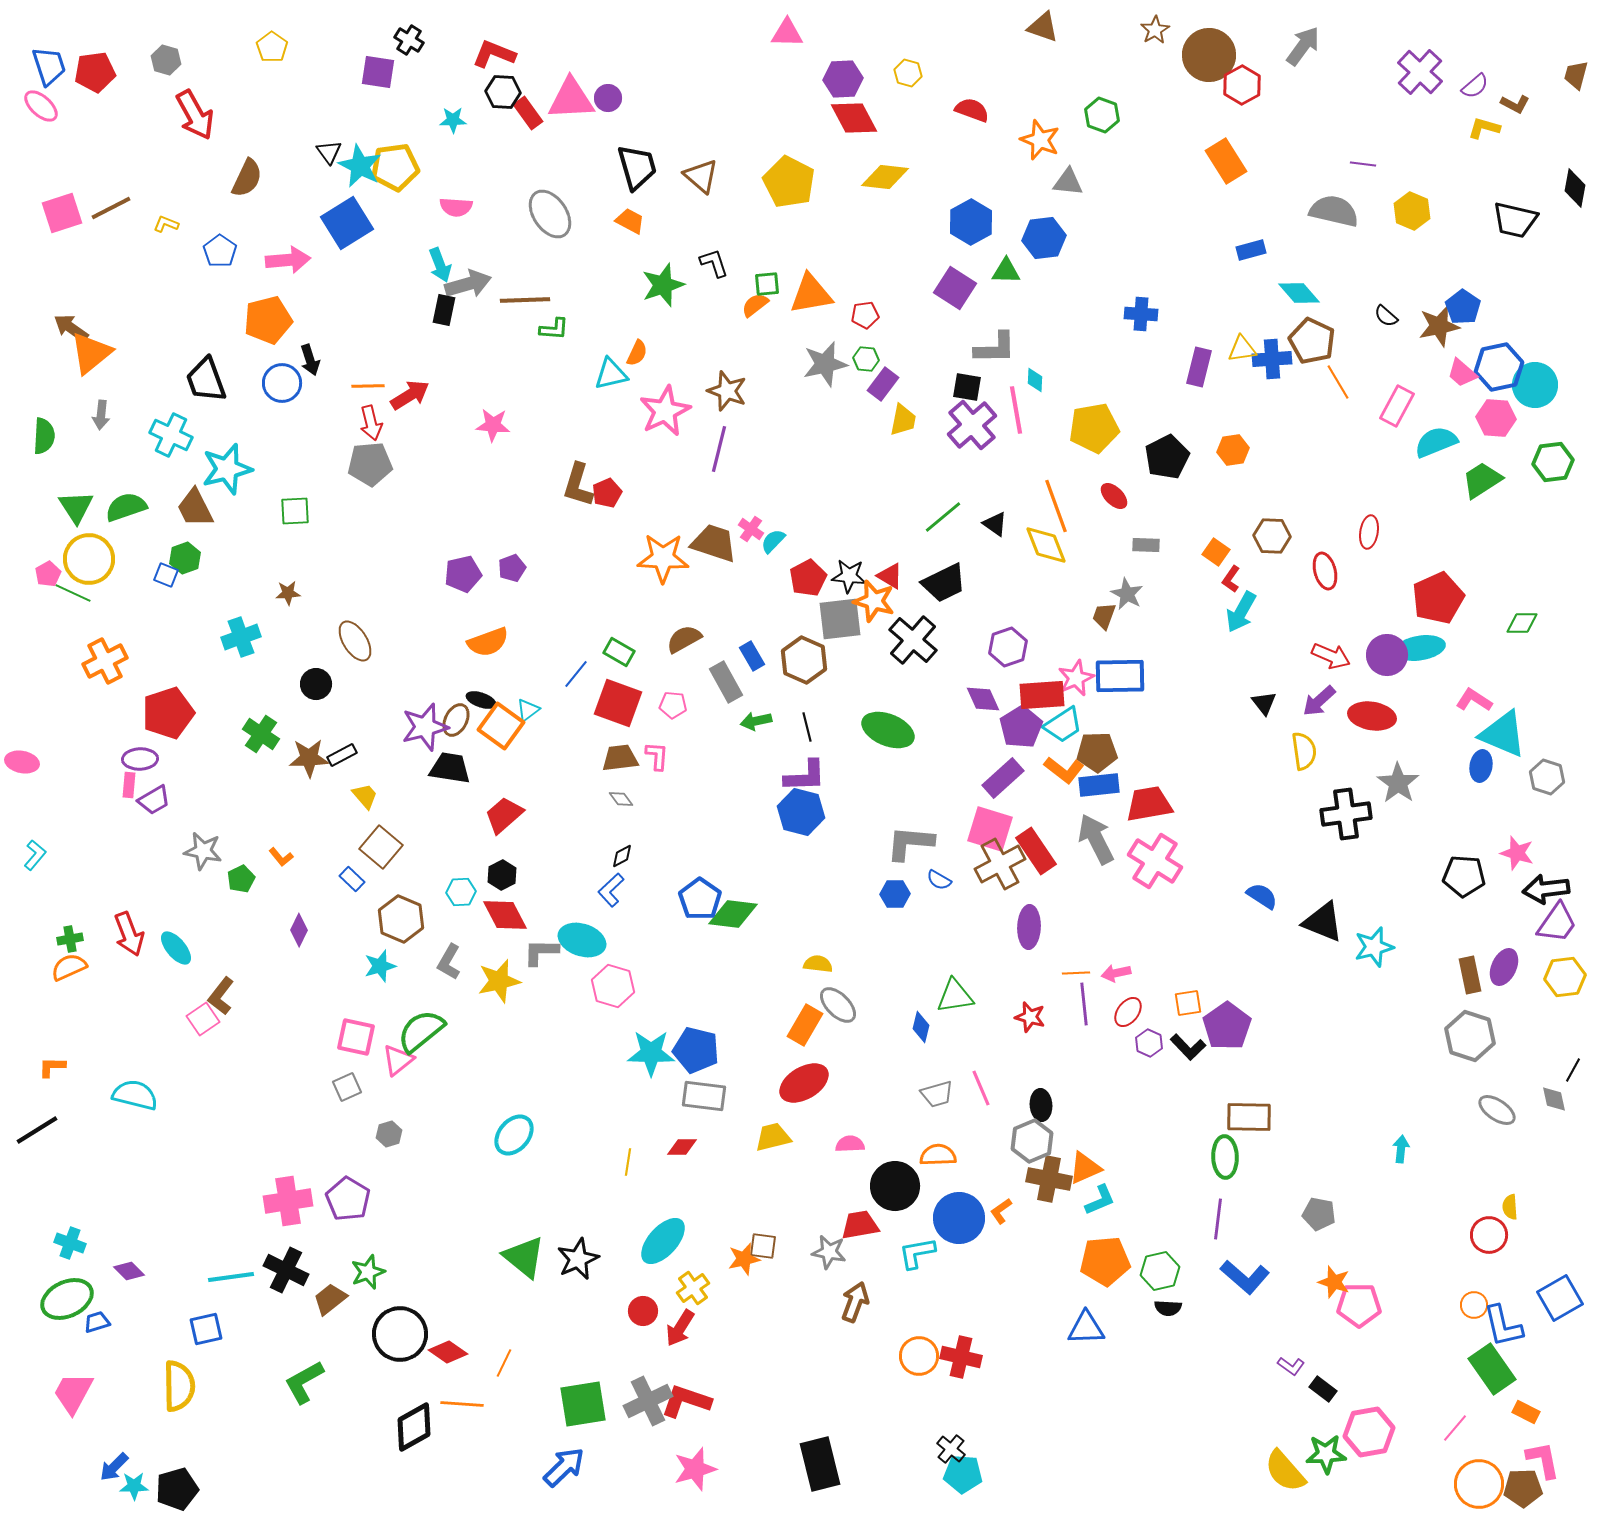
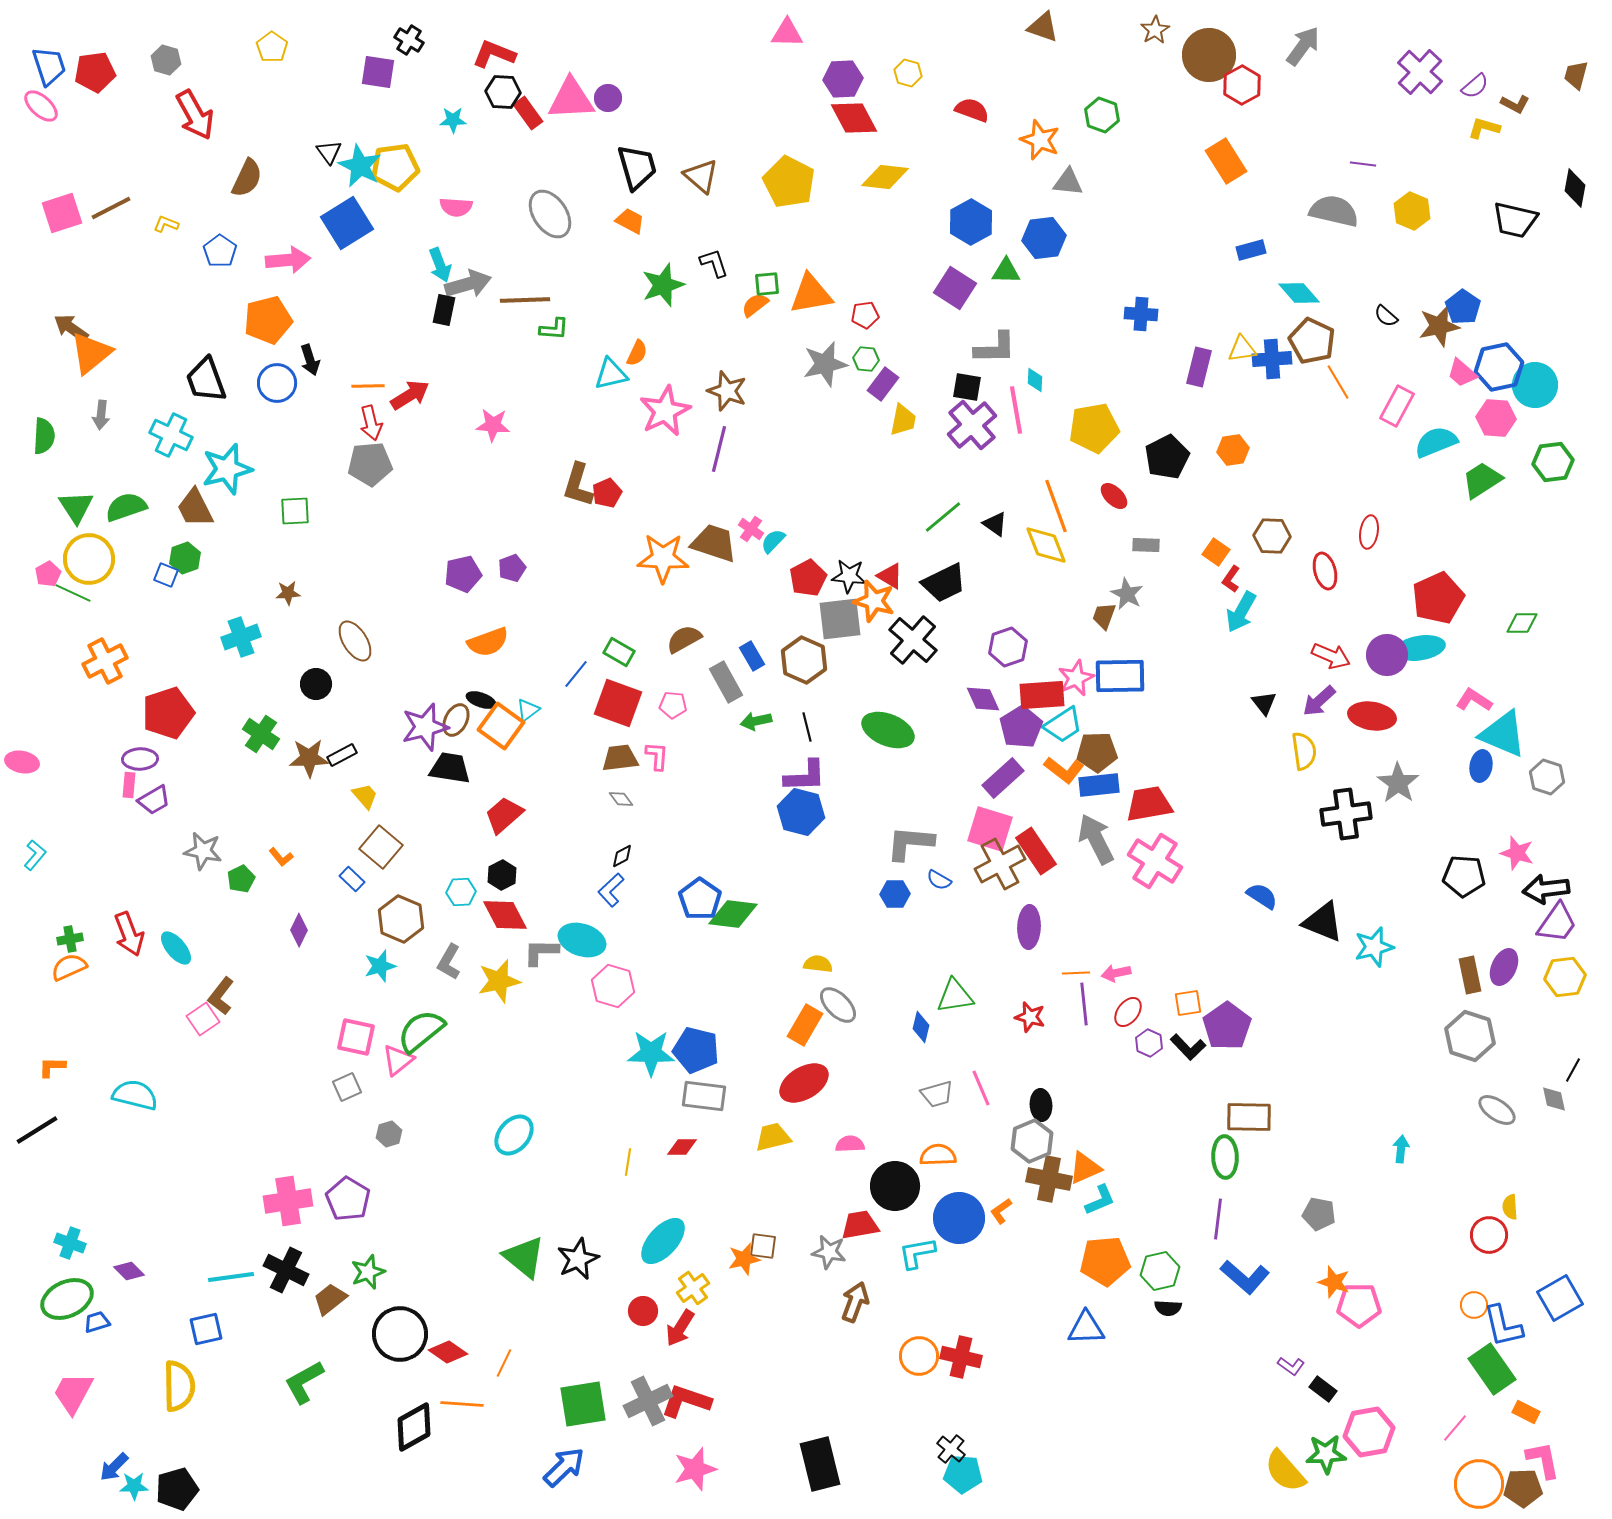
blue circle at (282, 383): moved 5 px left
